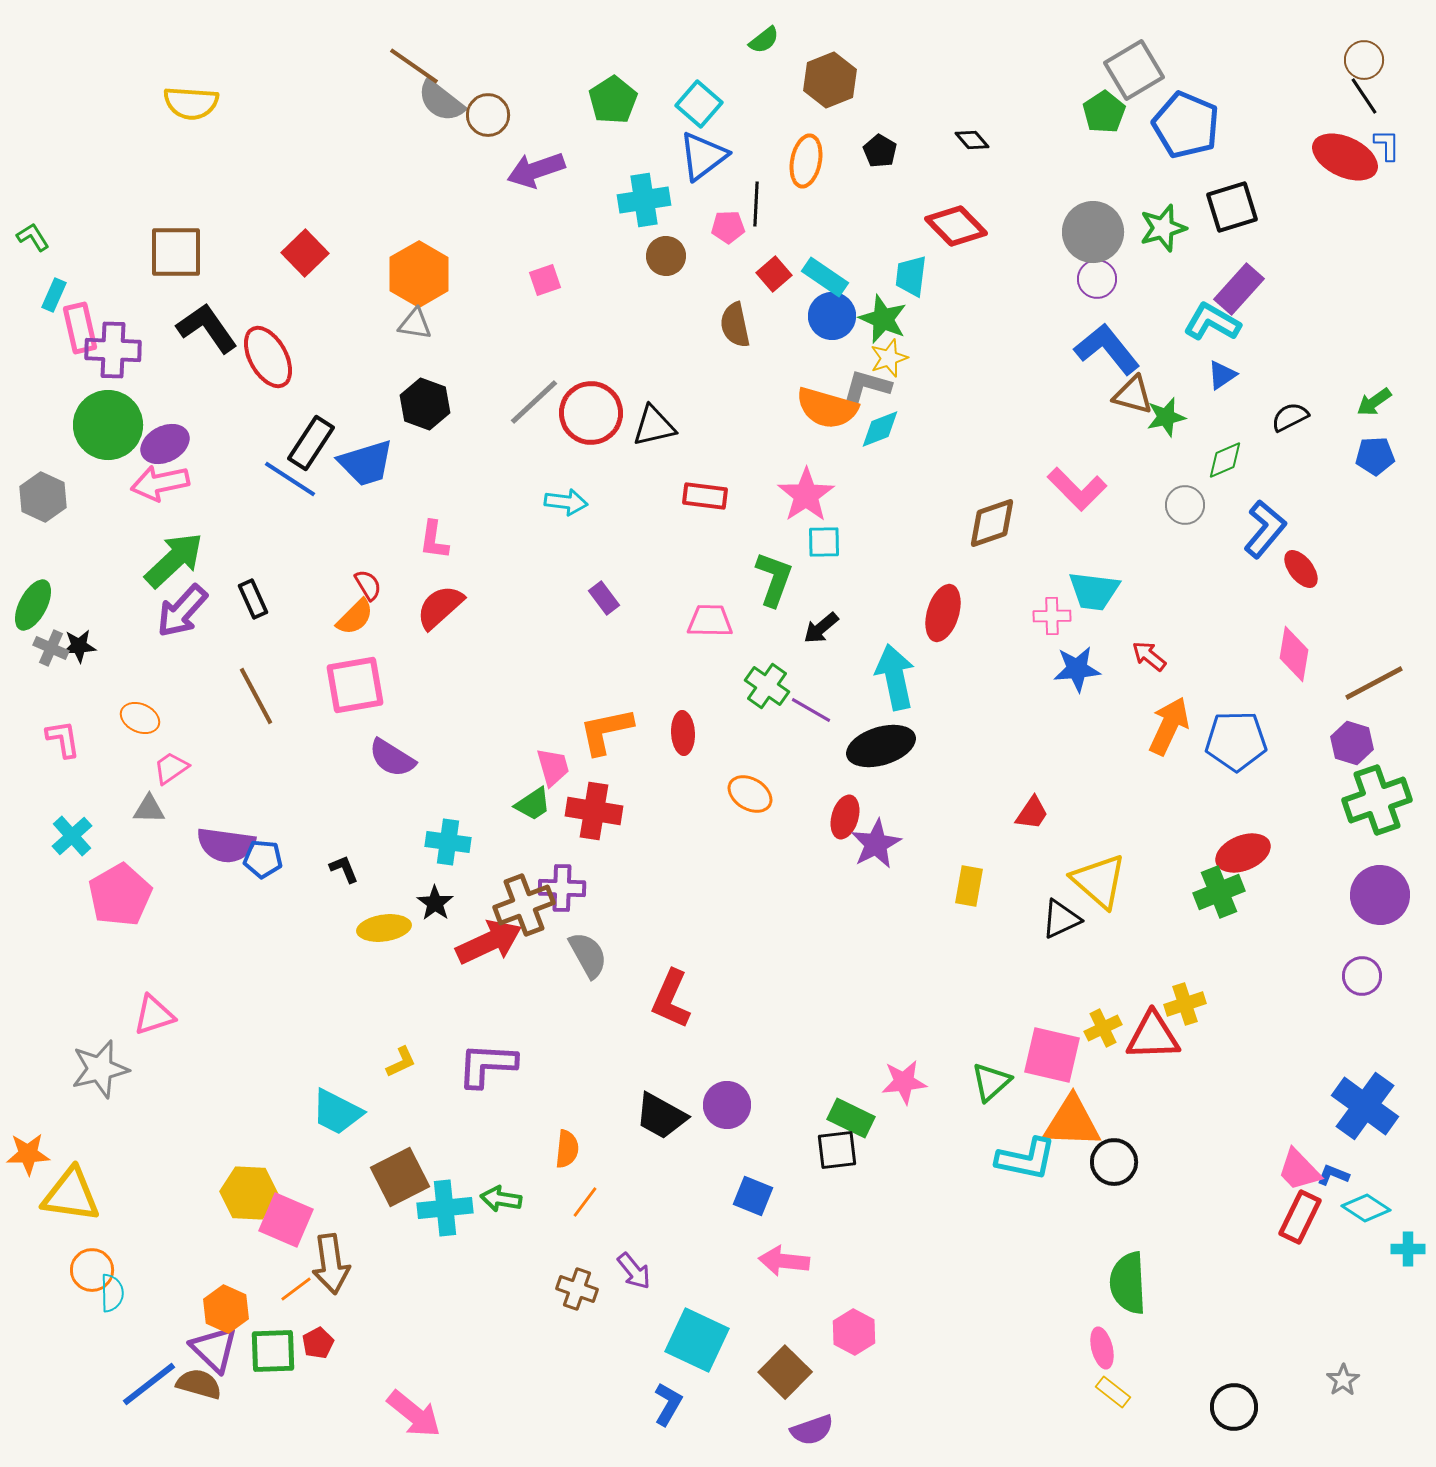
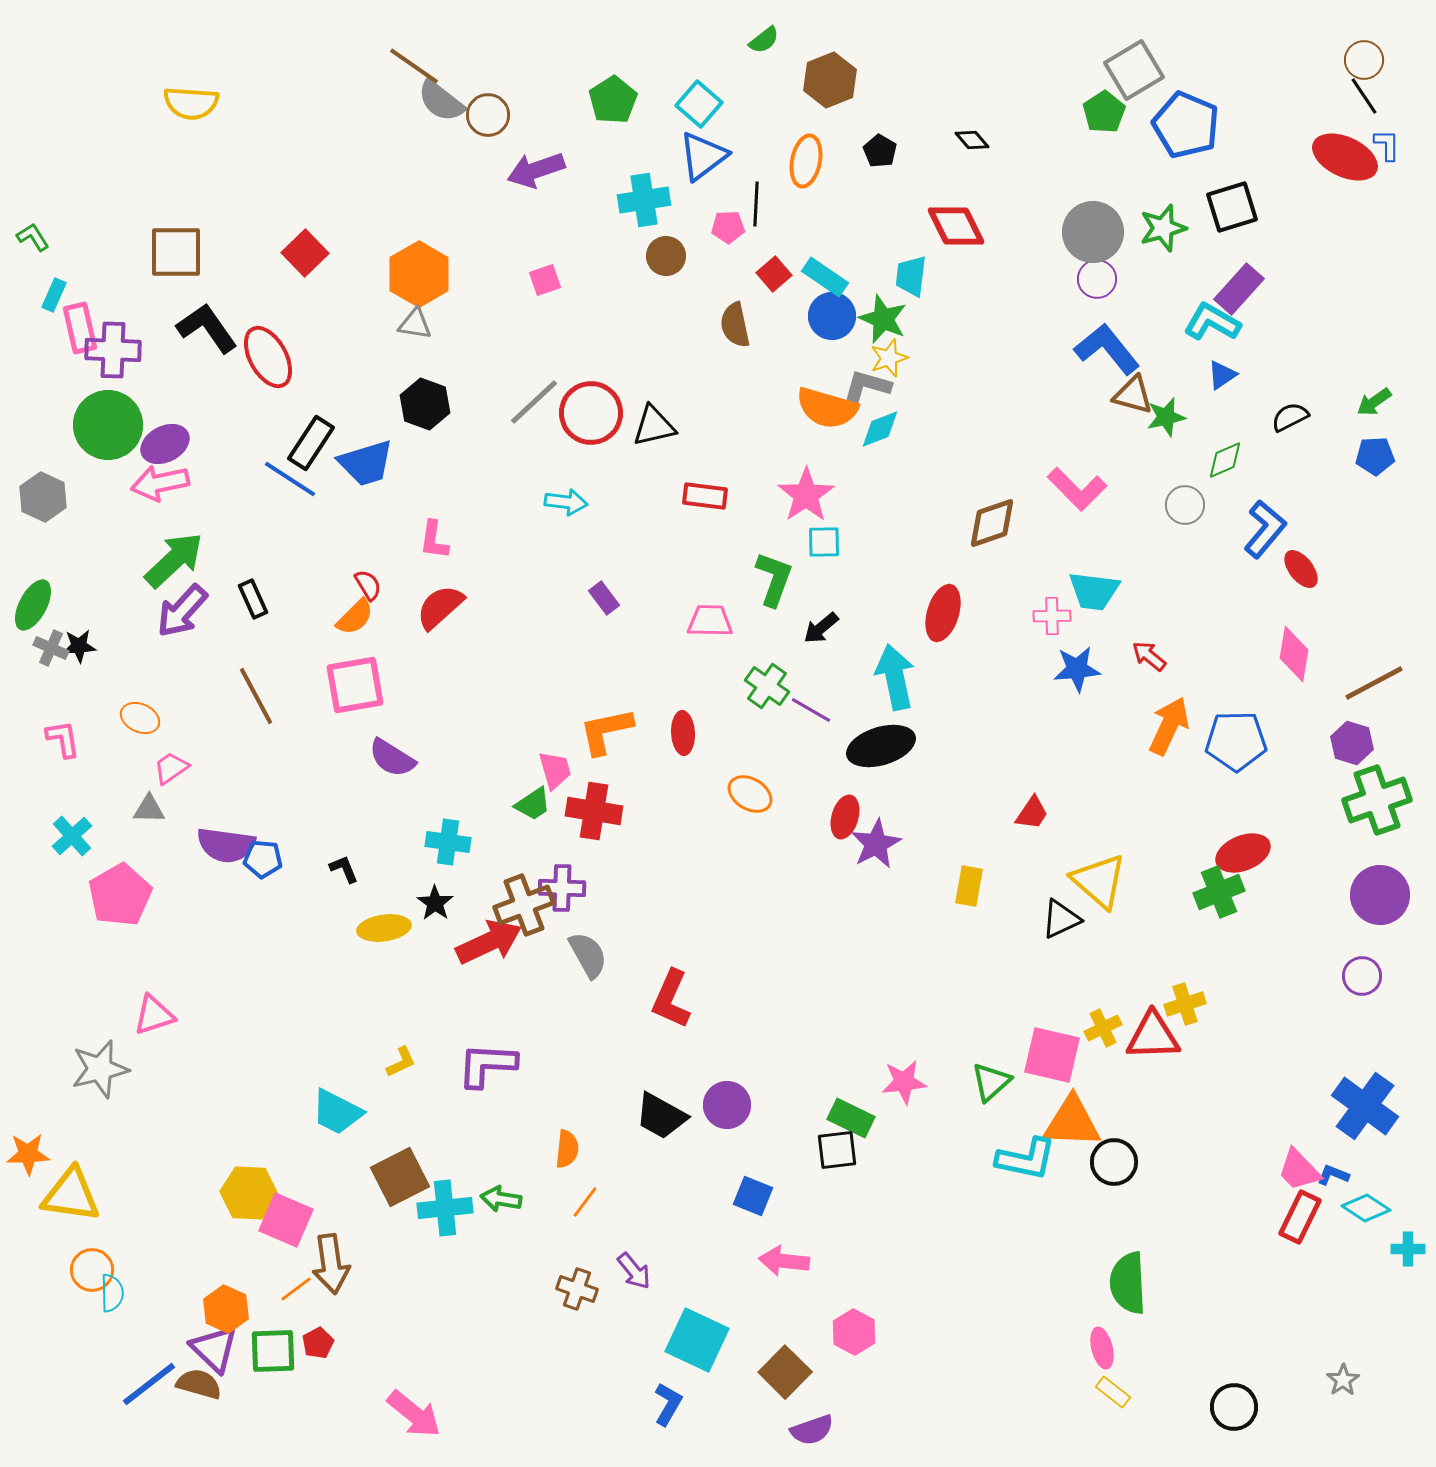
red diamond at (956, 226): rotated 18 degrees clockwise
pink trapezoid at (553, 767): moved 2 px right, 3 px down
